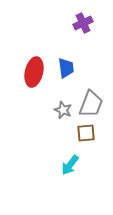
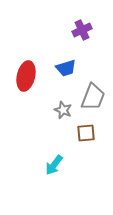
purple cross: moved 1 px left, 7 px down
blue trapezoid: rotated 80 degrees clockwise
red ellipse: moved 8 px left, 4 px down
gray trapezoid: moved 2 px right, 7 px up
cyan arrow: moved 16 px left
